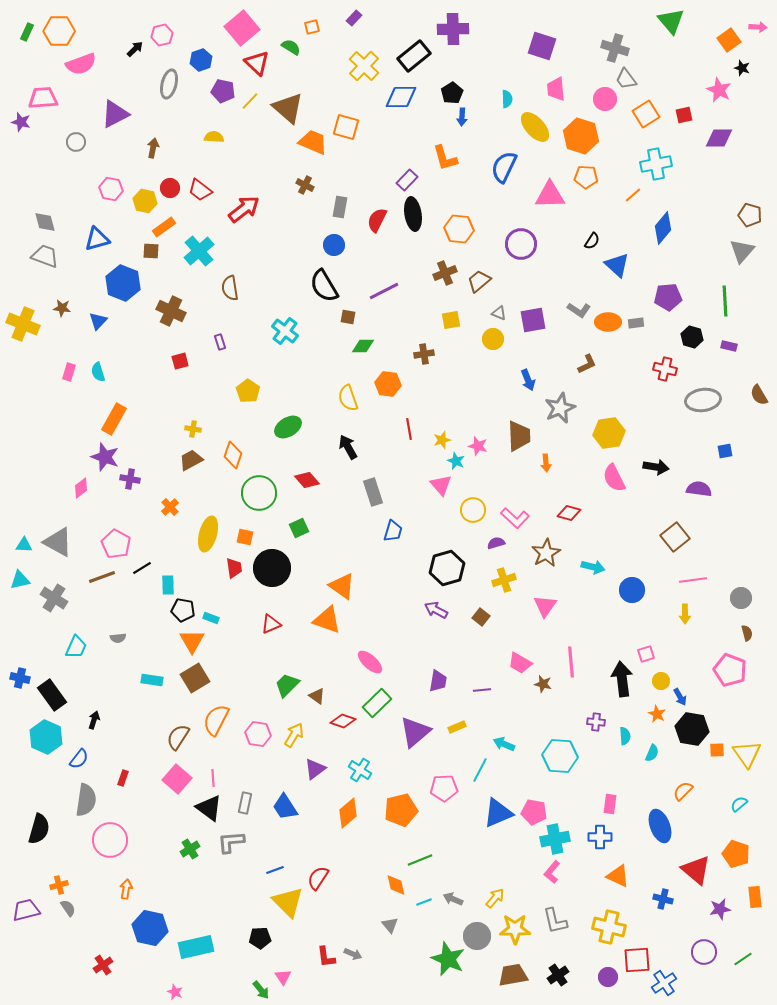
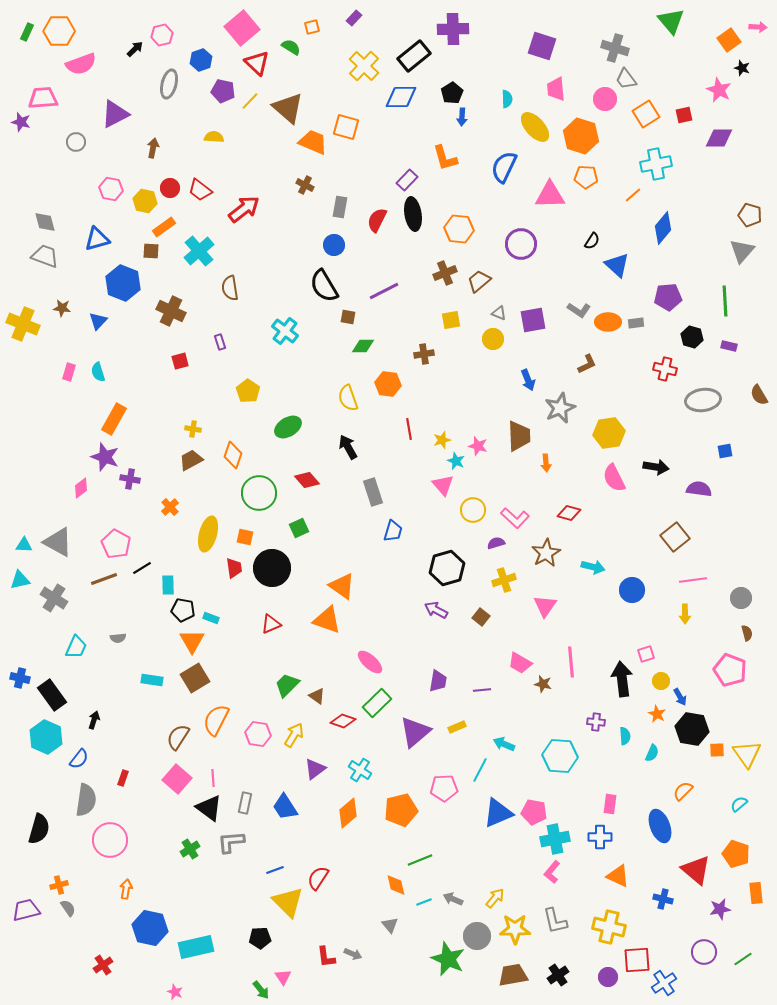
pink triangle at (441, 485): moved 2 px right
brown line at (102, 577): moved 2 px right, 2 px down
orange rectangle at (755, 897): moved 1 px right, 4 px up
